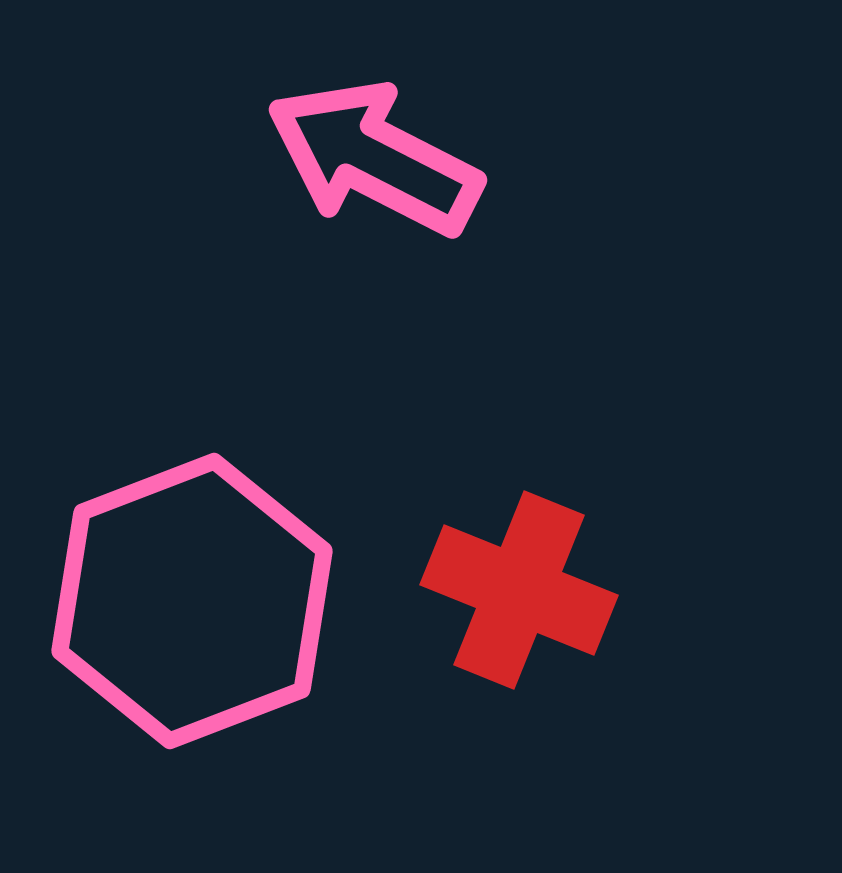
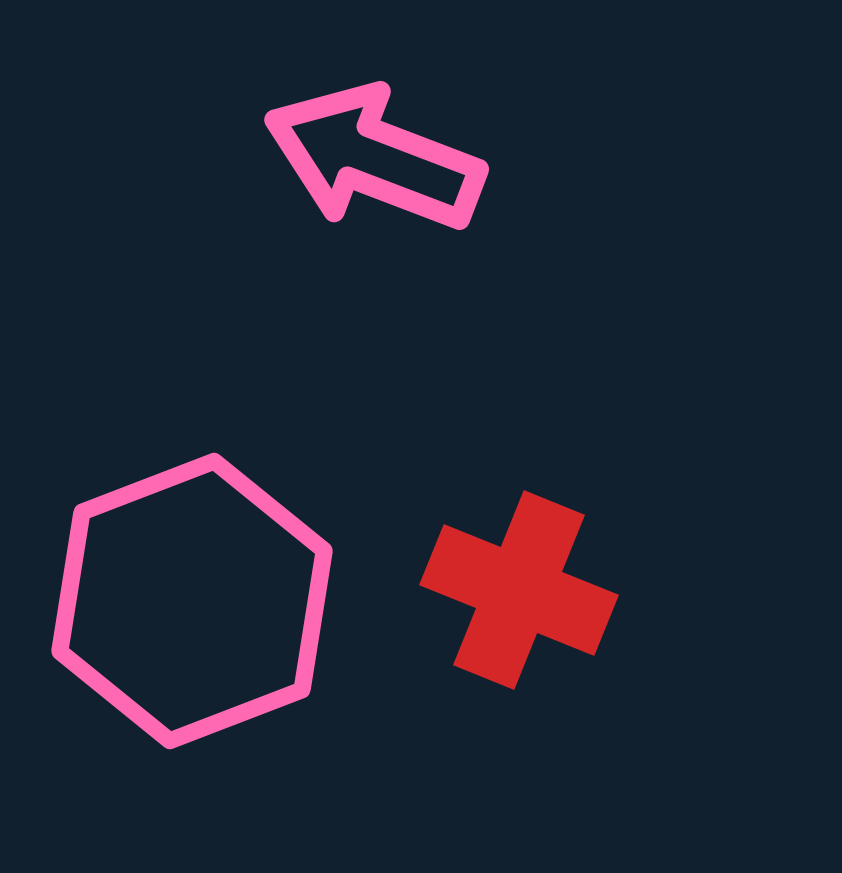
pink arrow: rotated 6 degrees counterclockwise
